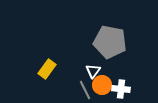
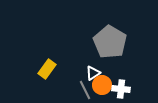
gray pentagon: rotated 20 degrees clockwise
white triangle: moved 2 px down; rotated 21 degrees clockwise
